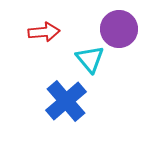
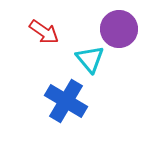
red arrow: rotated 40 degrees clockwise
blue cross: rotated 18 degrees counterclockwise
